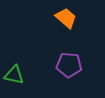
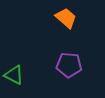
green triangle: rotated 15 degrees clockwise
